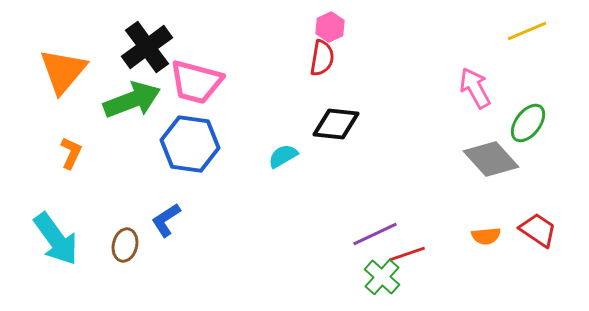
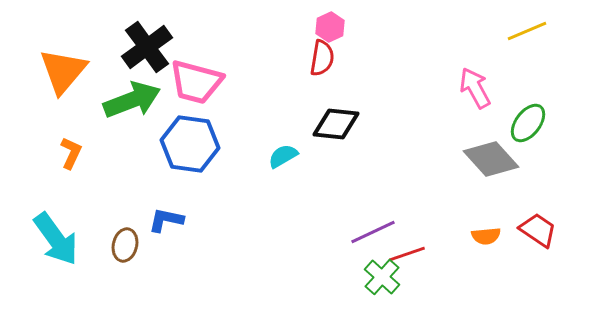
blue L-shape: rotated 45 degrees clockwise
purple line: moved 2 px left, 2 px up
